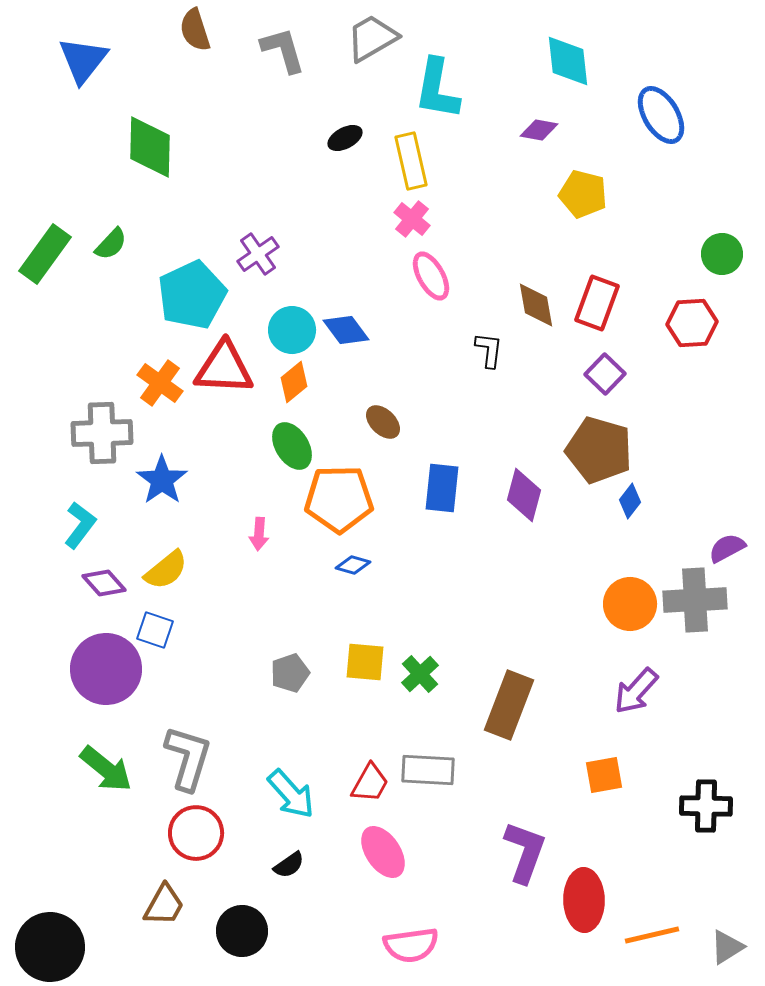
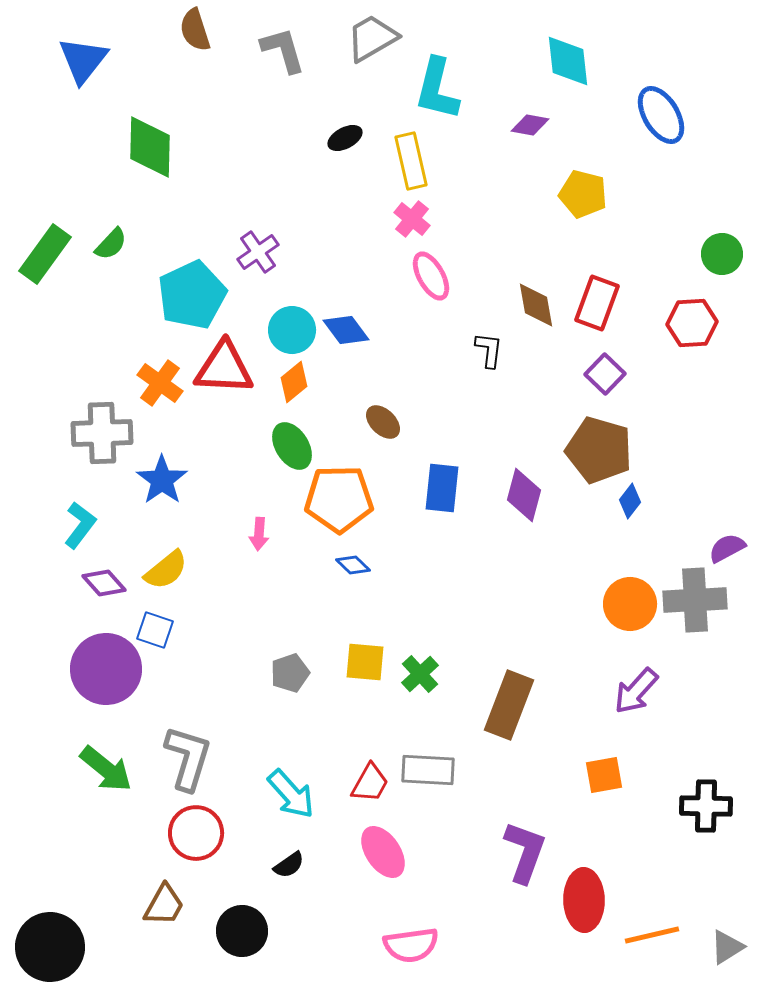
cyan L-shape at (437, 89): rotated 4 degrees clockwise
purple diamond at (539, 130): moved 9 px left, 5 px up
purple cross at (258, 254): moved 2 px up
blue diamond at (353, 565): rotated 28 degrees clockwise
